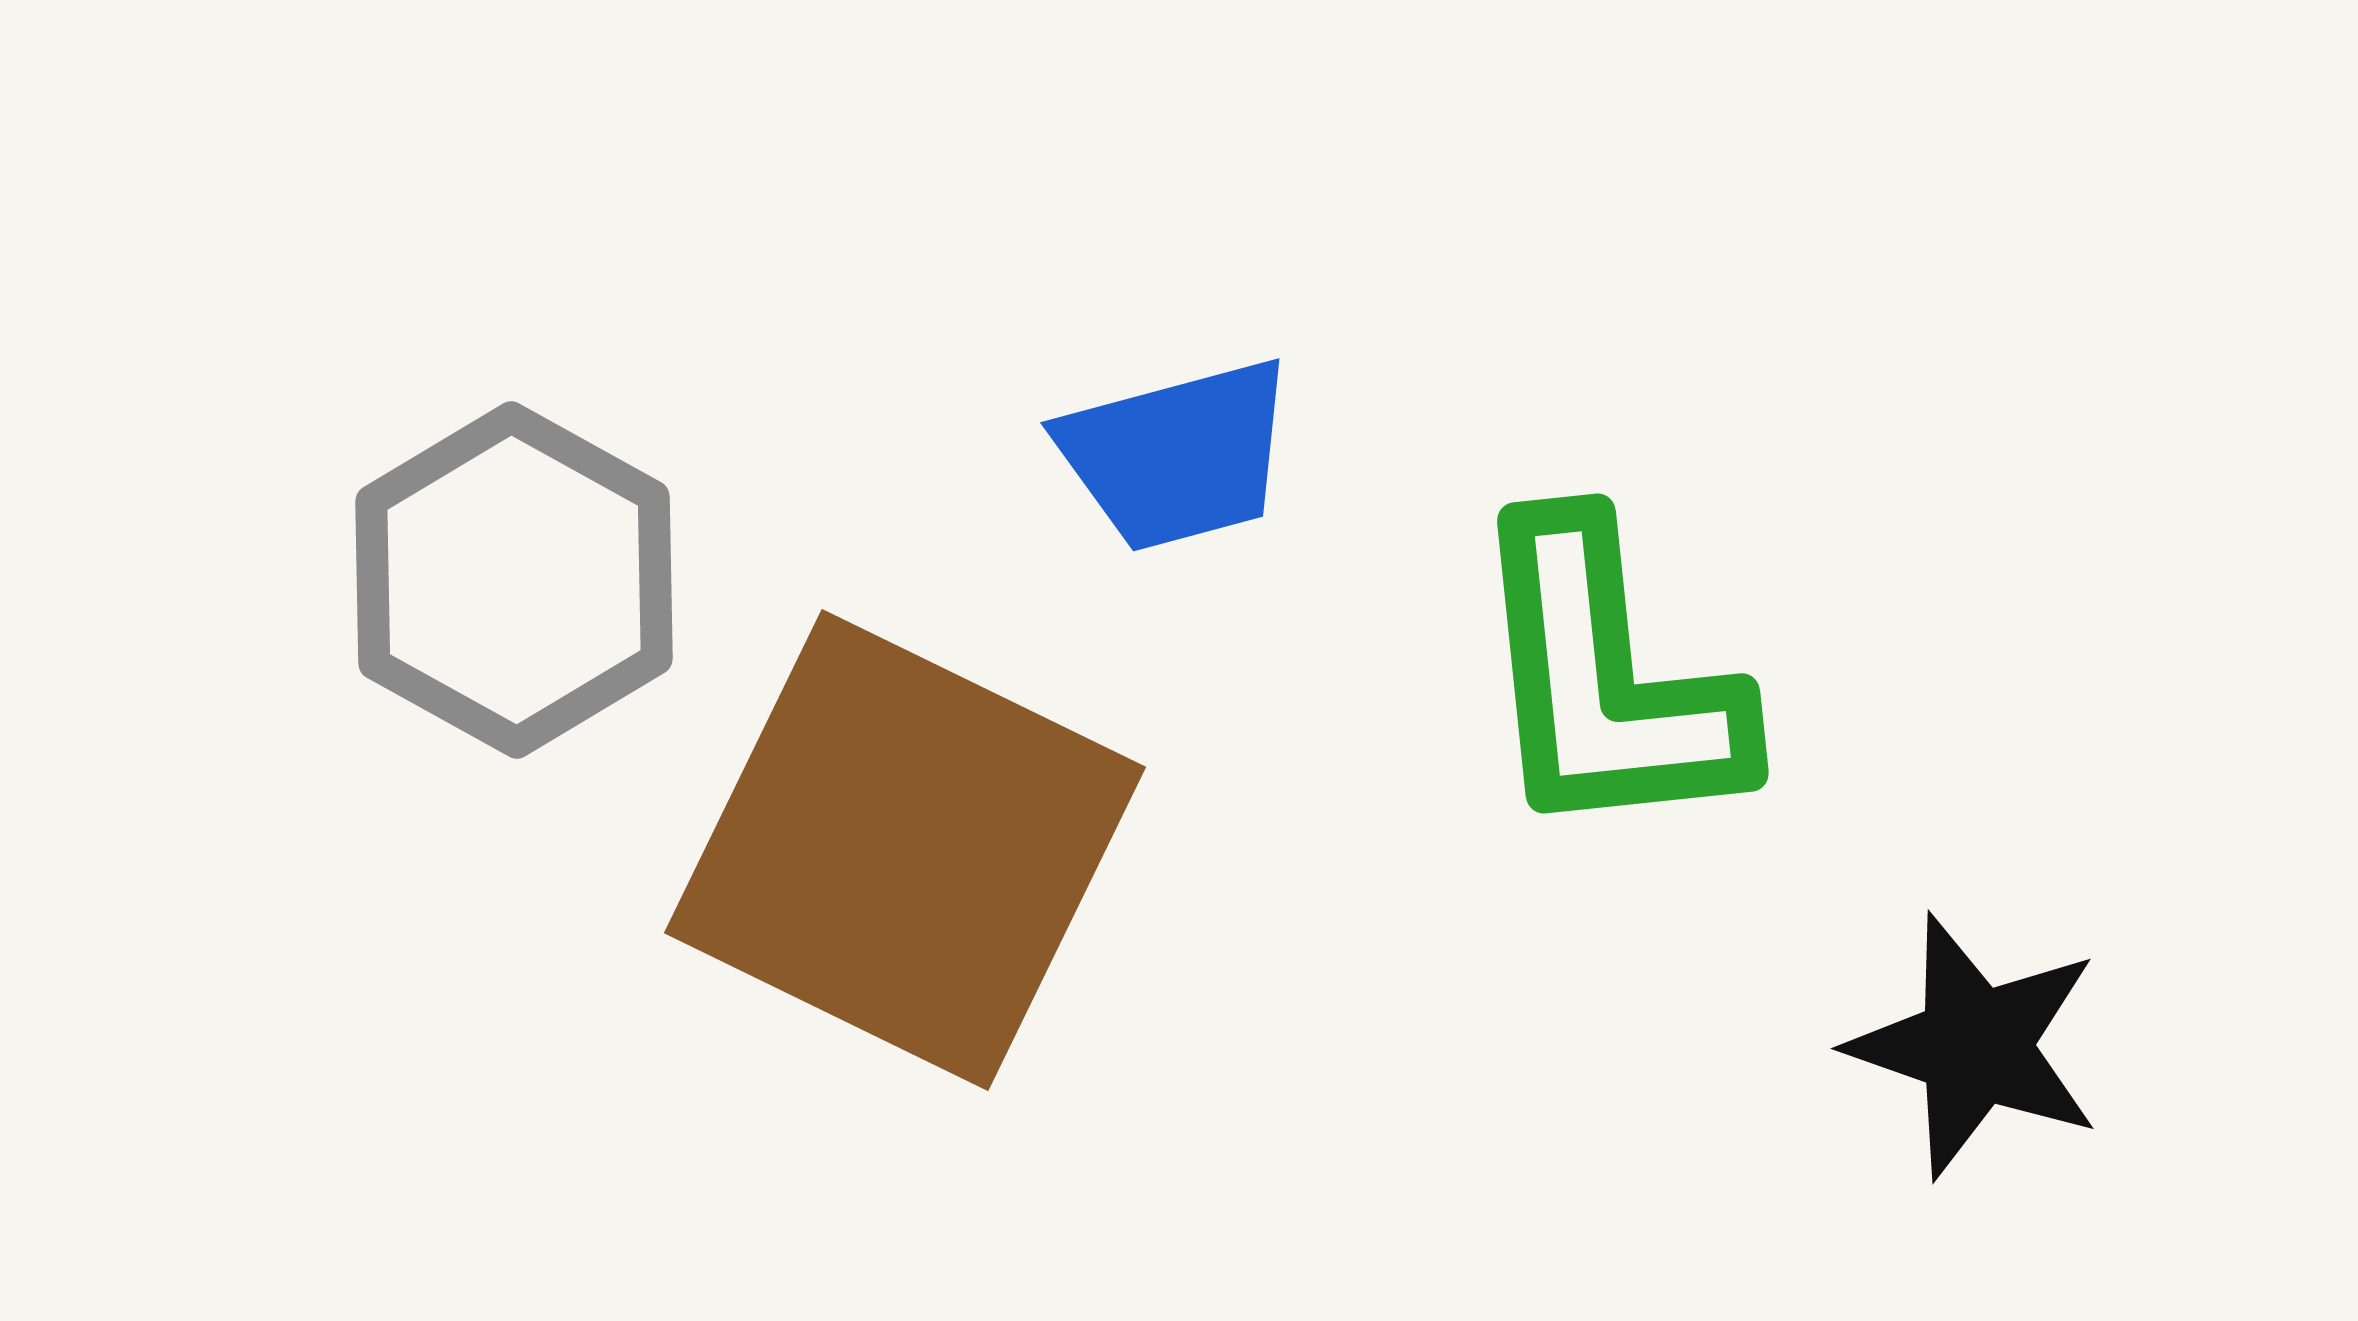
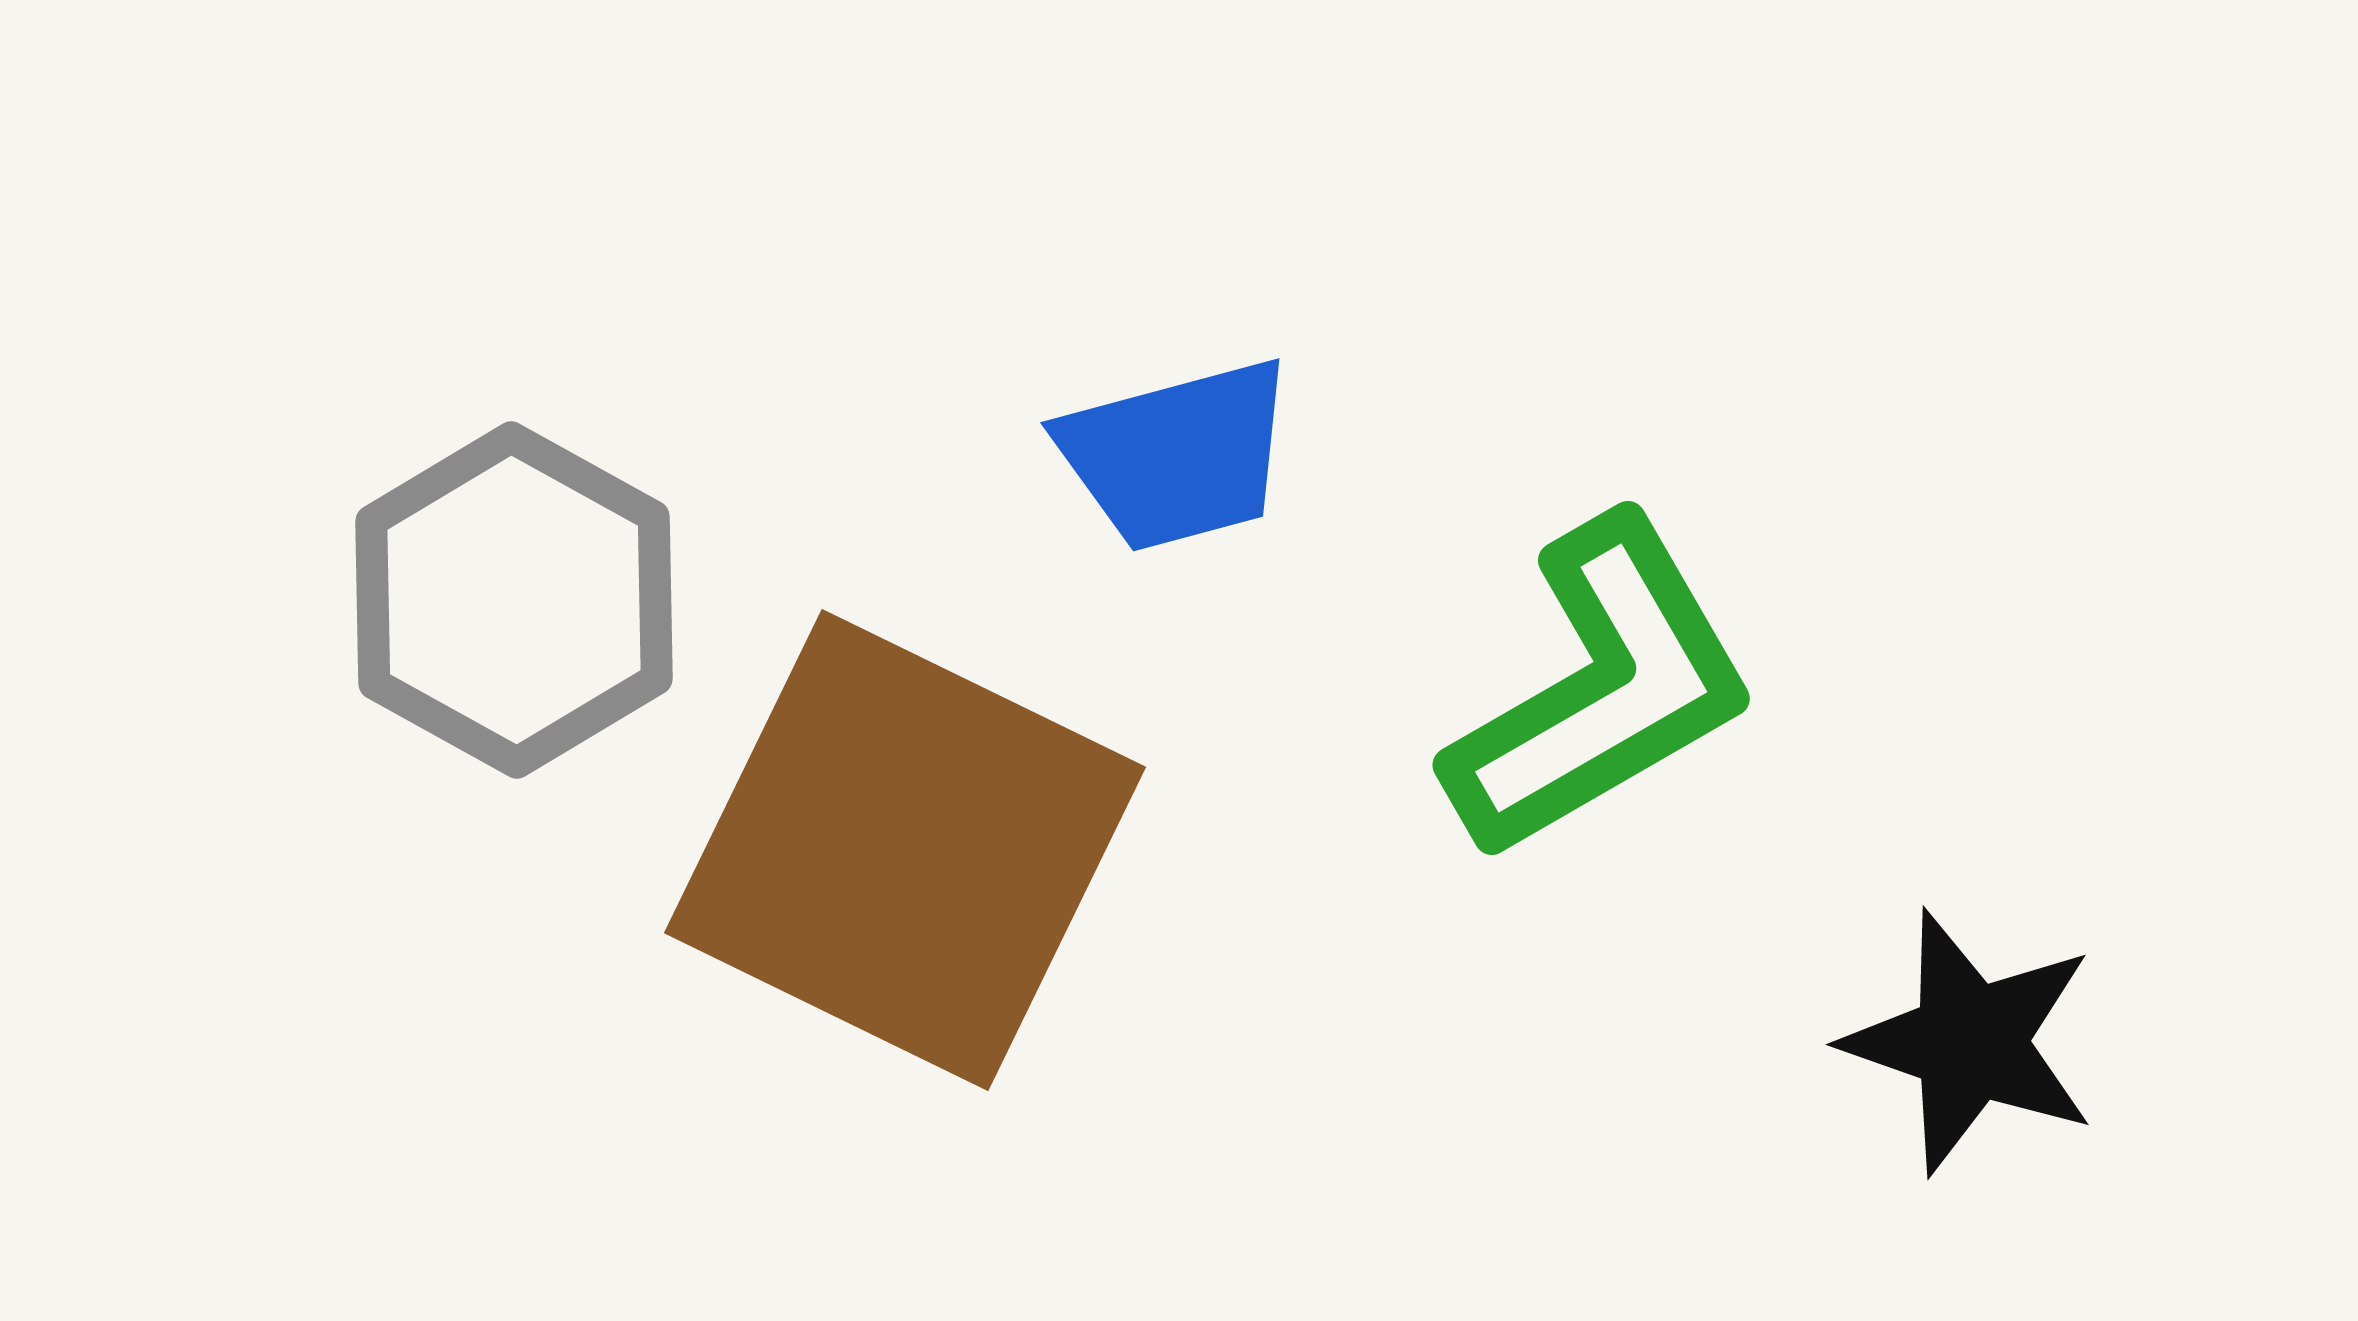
gray hexagon: moved 20 px down
green L-shape: moved 5 px left, 9 px down; rotated 114 degrees counterclockwise
black star: moved 5 px left, 4 px up
